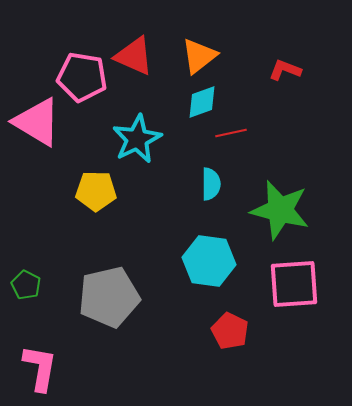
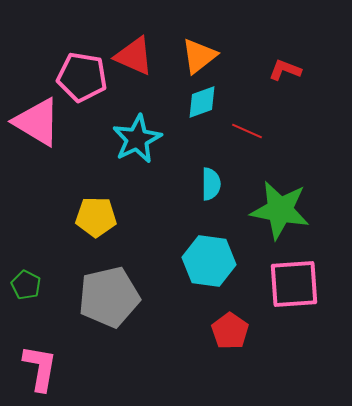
red line: moved 16 px right, 2 px up; rotated 36 degrees clockwise
yellow pentagon: moved 26 px down
green star: rotated 4 degrees counterclockwise
red pentagon: rotated 9 degrees clockwise
